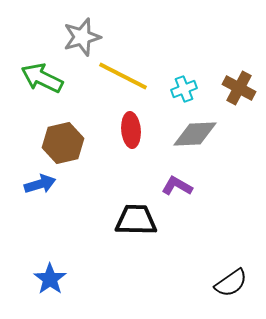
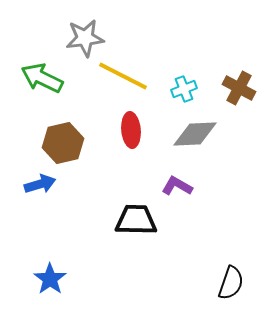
gray star: moved 3 px right, 1 px down; rotated 9 degrees clockwise
black semicircle: rotated 36 degrees counterclockwise
